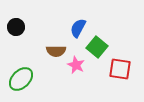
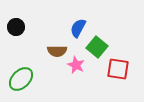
brown semicircle: moved 1 px right
red square: moved 2 px left
